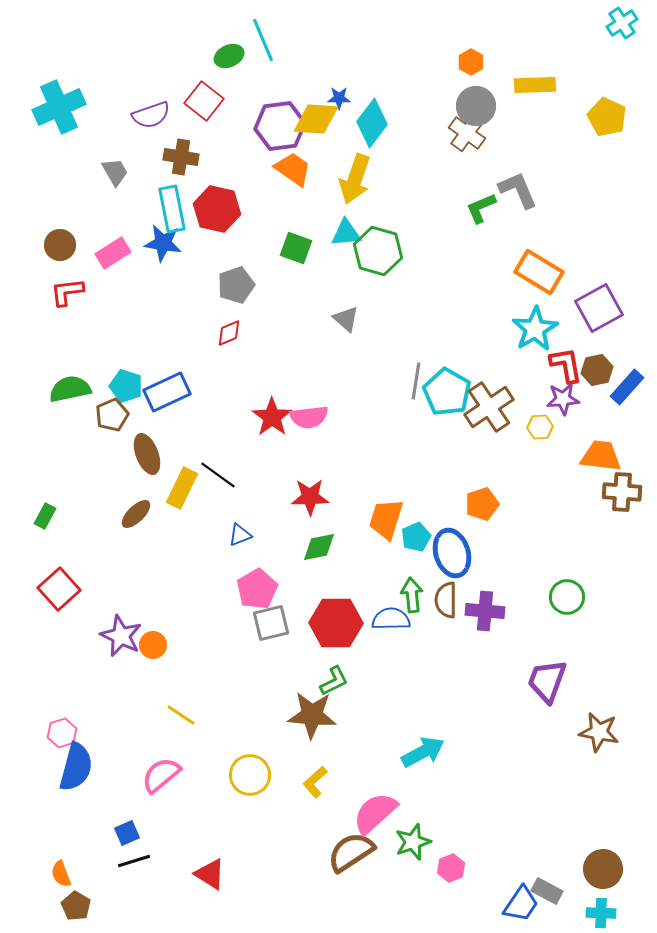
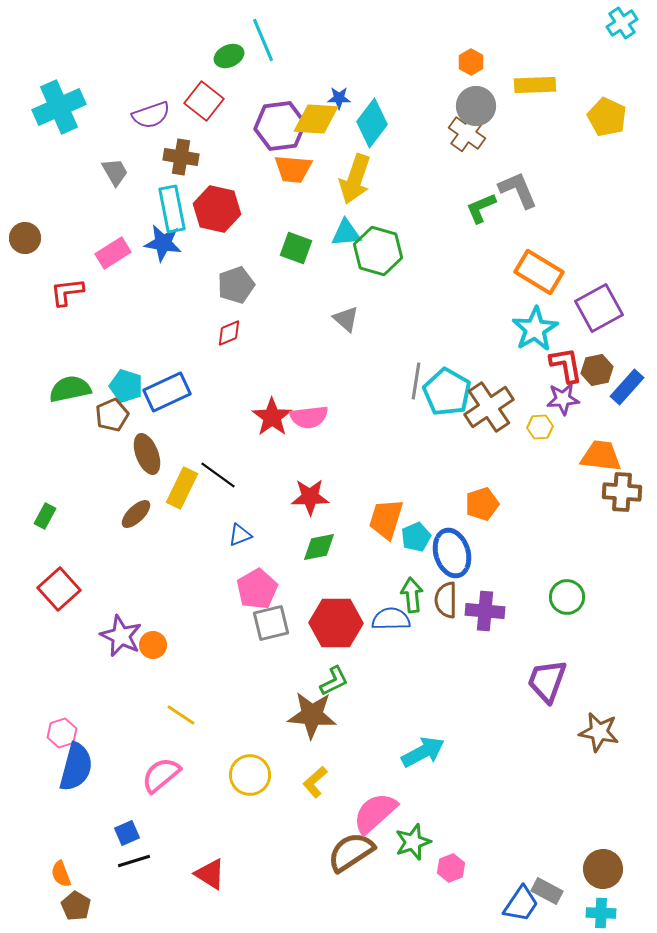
orange trapezoid at (293, 169): rotated 150 degrees clockwise
brown circle at (60, 245): moved 35 px left, 7 px up
